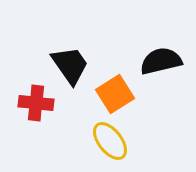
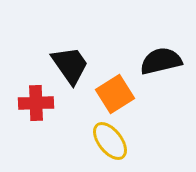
red cross: rotated 8 degrees counterclockwise
